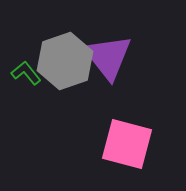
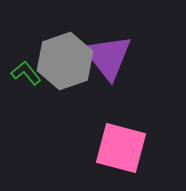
pink square: moved 6 px left, 4 px down
